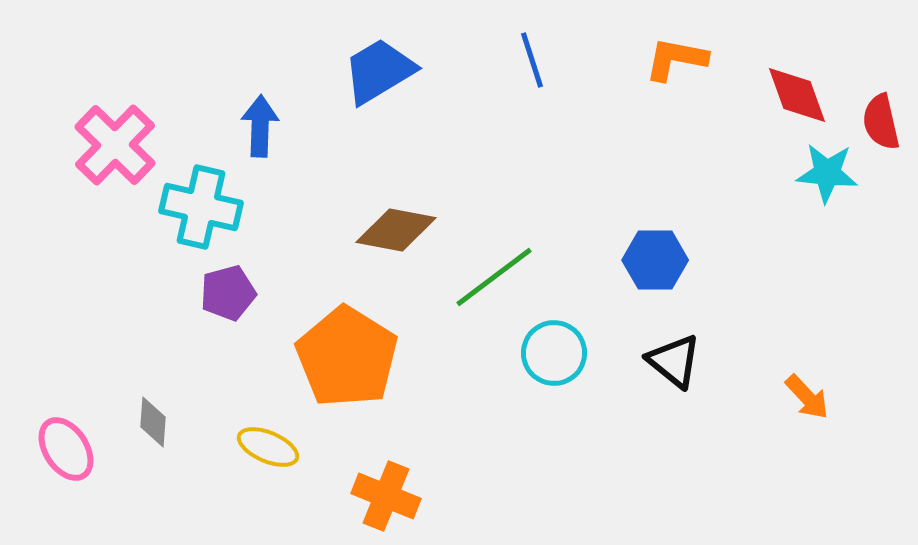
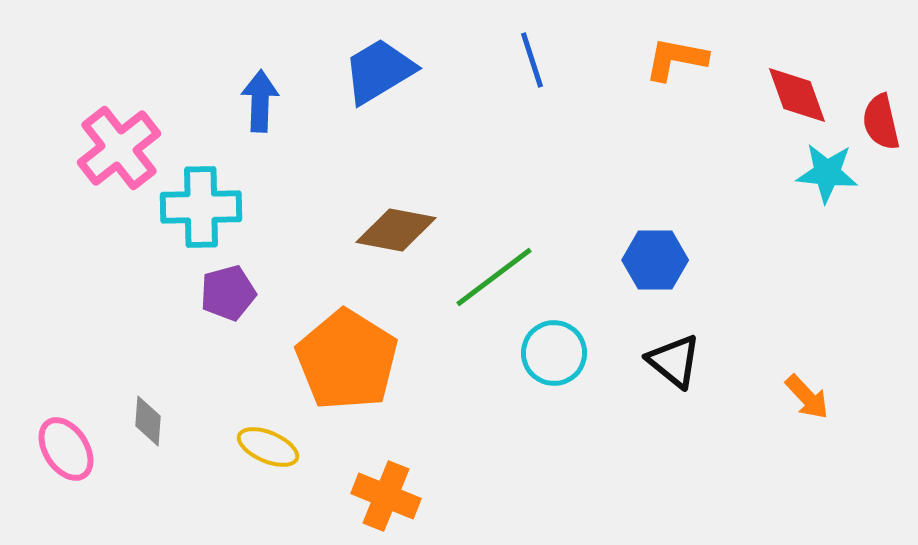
blue arrow: moved 25 px up
pink cross: moved 4 px right, 3 px down; rotated 8 degrees clockwise
cyan cross: rotated 14 degrees counterclockwise
orange pentagon: moved 3 px down
gray diamond: moved 5 px left, 1 px up
